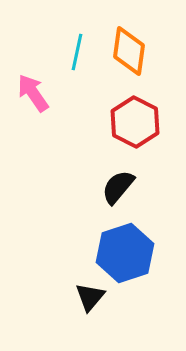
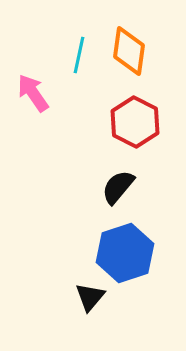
cyan line: moved 2 px right, 3 px down
